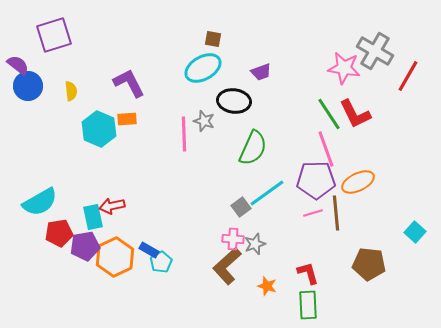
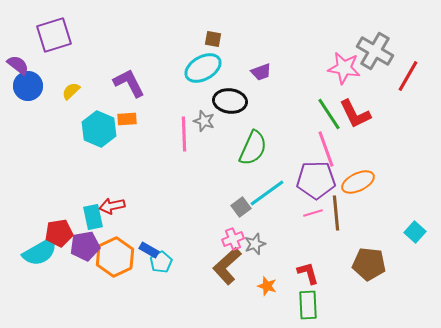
yellow semicircle at (71, 91): rotated 126 degrees counterclockwise
black ellipse at (234, 101): moved 4 px left
cyan semicircle at (40, 202): moved 50 px down
pink cross at (233, 239): rotated 25 degrees counterclockwise
